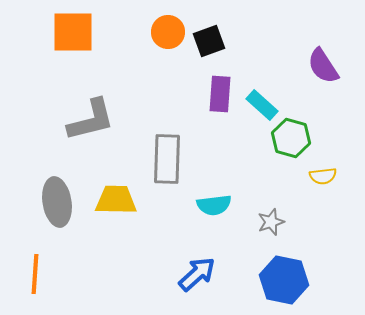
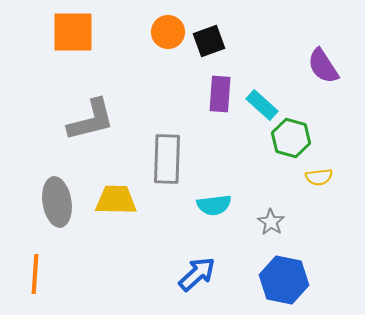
yellow semicircle: moved 4 px left, 1 px down
gray star: rotated 20 degrees counterclockwise
